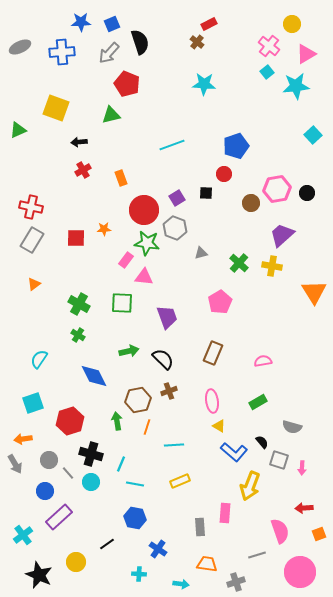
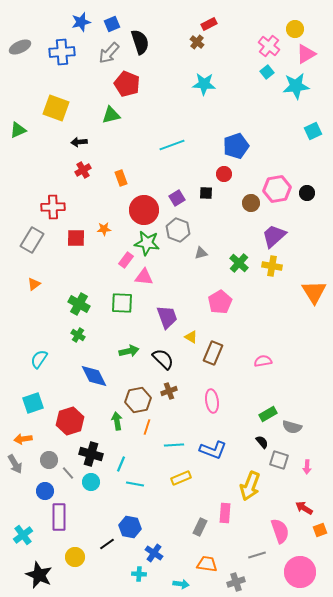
blue star at (81, 22): rotated 12 degrees counterclockwise
yellow circle at (292, 24): moved 3 px right, 5 px down
cyan square at (313, 135): moved 4 px up; rotated 18 degrees clockwise
red cross at (31, 207): moved 22 px right; rotated 15 degrees counterclockwise
gray hexagon at (175, 228): moved 3 px right, 2 px down
purple trapezoid at (282, 235): moved 8 px left, 1 px down
green rectangle at (258, 402): moved 10 px right, 12 px down
yellow triangle at (219, 426): moved 28 px left, 89 px up
blue L-shape at (234, 452): moved 21 px left, 2 px up; rotated 20 degrees counterclockwise
pink arrow at (302, 468): moved 5 px right, 1 px up
yellow rectangle at (180, 481): moved 1 px right, 3 px up
red arrow at (304, 508): rotated 36 degrees clockwise
purple rectangle at (59, 517): rotated 48 degrees counterclockwise
blue hexagon at (135, 518): moved 5 px left, 9 px down
gray rectangle at (200, 527): rotated 30 degrees clockwise
orange square at (319, 534): moved 1 px right, 4 px up
blue cross at (158, 549): moved 4 px left, 4 px down
yellow circle at (76, 562): moved 1 px left, 5 px up
